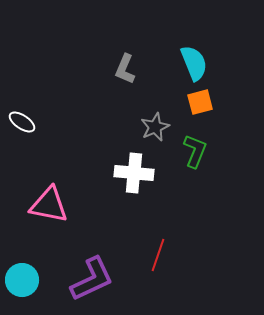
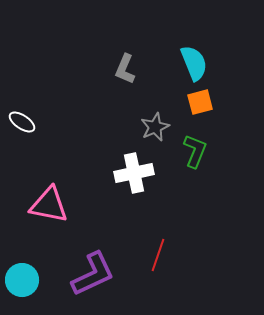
white cross: rotated 18 degrees counterclockwise
purple L-shape: moved 1 px right, 5 px up
